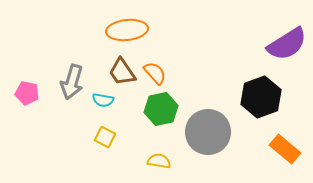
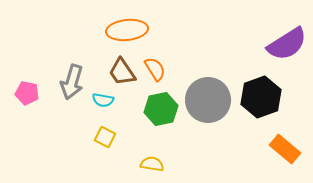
orange semicircle: moved 4 px up; rotated 10 degrees clockwise
gray circle: moved 32 px up
yellow semicircle: moved 7 px left, 3 px down
